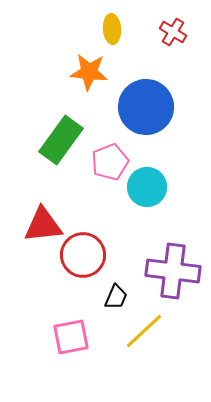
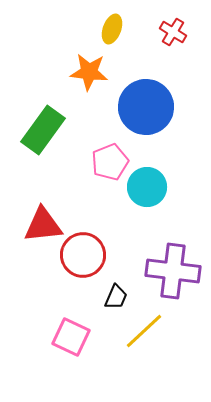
yellow ellipse: rotated 24 degrees clockwise
green rectangle: moved 18 px left, 10 px up
pink square: rotated 36 degrees clockwise
